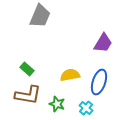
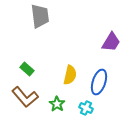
gray trapezoid: rotated 30 degrees counterclockwise
purple trapezoid: moved 8 px right, 1 px up
yellow semicircle: rotated 114 degrees clockwise
brown L-shape: moved 3 px left, 2 px down; rotated 40 degrees clockwise
green star: rotated 14 degrees clockwise
cyan cross: rotated 16 degrees counterclockwise
